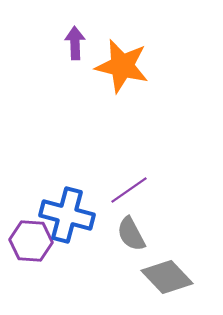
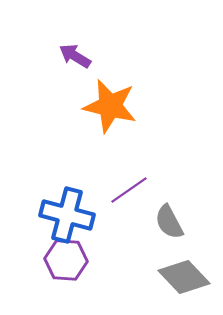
purple arrow: moved 13 px down; rotated 56 degrees counterclockwise
orange star: moved 12 px left, 40 px down
gray semicircle: moved 38 px right, 12 px up
purple hexagon: moved 35 px right, 19 px down
gray diamond: moved 17 px right
